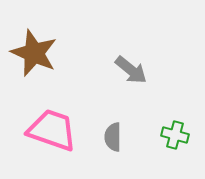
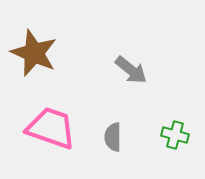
pink trapezoid: moved 1 px left, 2 px up
